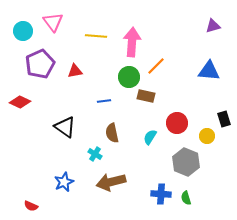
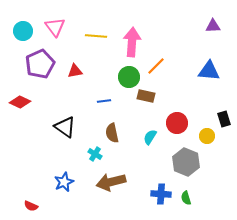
pink triangle: moved 2 px right, 5 px down
purple triangle: rotated 14 degrees clockwise
